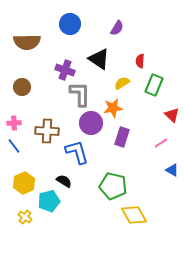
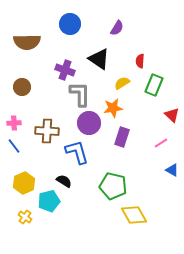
purple circle: moved 2 px left
